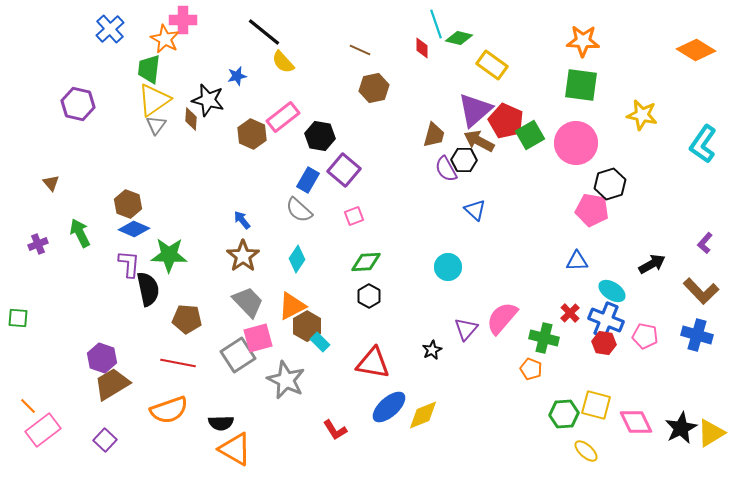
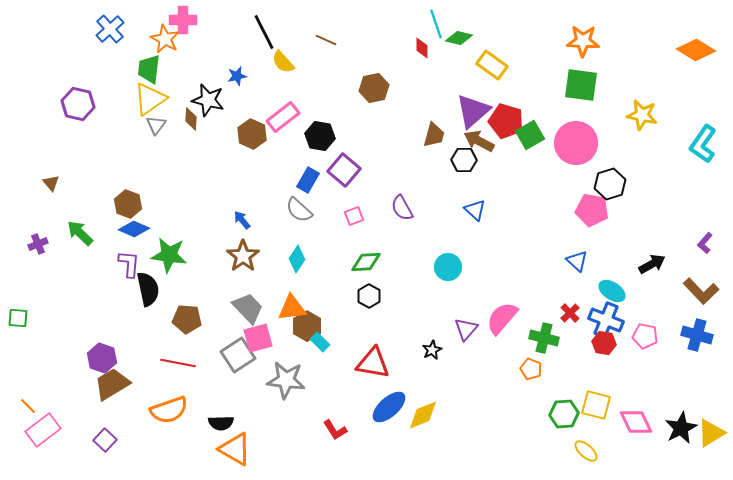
black line at (264, 32): rotated 24 degrees clockwise
brown line at (360, 50): moved 34 px left, 10 px up
yellow triangle at (154, 100): moved 4 px left, 1 px up
purple triangle at (475, 110): moved 2 px left, 1 px down
red pentagon at (506, 121): rotated 8 degrees counterclockwise
purple semicircle at (446, 169): moved 44 px left, 39 px down
green arrow at (80, 233): rotated 20 degrees counterclockwise
green star at (169, 255): rotated 6 degrees clockwise
blue triangle at (577, 261): rotated 45 degrees clockwise
gray trapezoid at (248, 302): moved 6 px down
orange triangle at (292, 306): moved 2 px down; rotated 20 degrees clockwise
gray star at (286, 380): rotated 18 degrees counterclockwise
